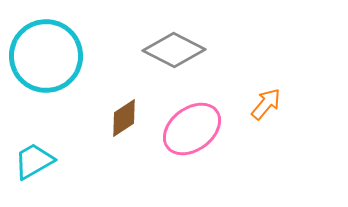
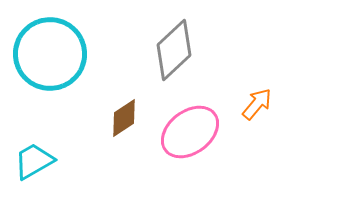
gray diamond: rotated 70 degrees counterclockwise
cyan circle: moved 4 px right, 2 px up
orange arrow: moved 9 px left
pink ellipse: moved 2 px left, 3 px down
